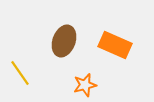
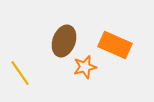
orange star: moved 18 px up
